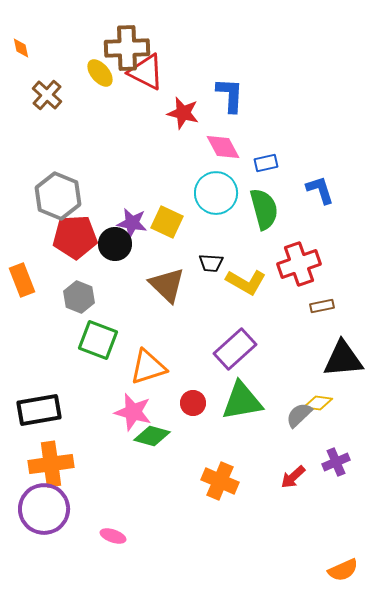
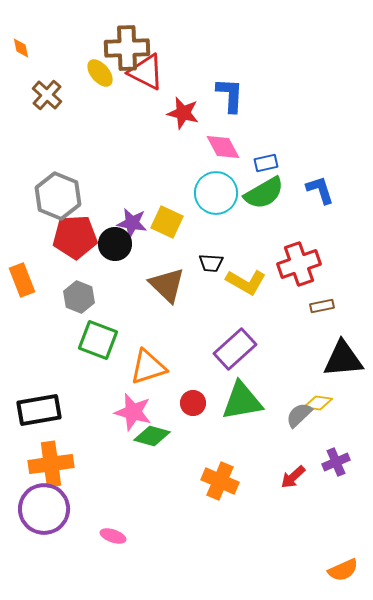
green semicircle at (264, 209): moved 16 px up; rotated 75 degrees clockwise
